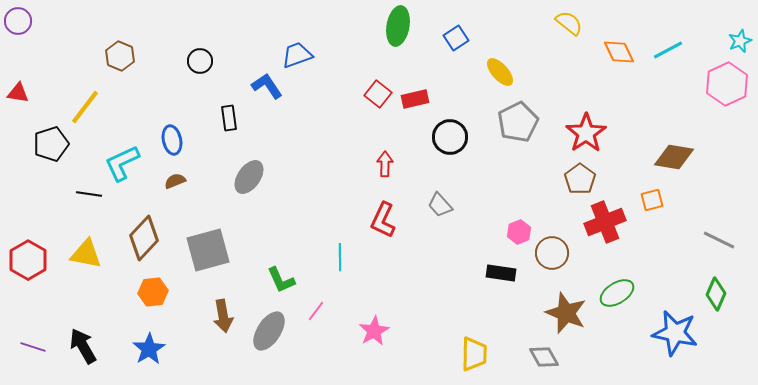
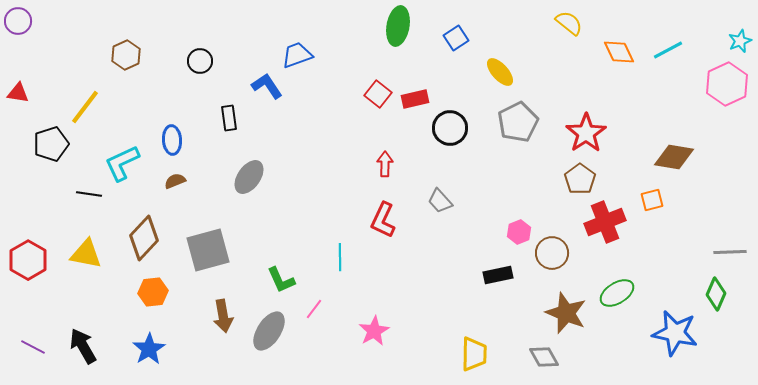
brown hexagon at (120, 56): moved 6 px right, 1 px up; rotated 12 degrees clockwise
black circle at (450, 137): moved 9 px up
blue ellipse at (172, 140): rotated 8 degrees clockwise
gray trapezoid at (440, 205): moved 4 px up
gray line at (719, 240): moved 11 px right, 12 px down; rotated 28 degrees counterclockwise
black rectangle at (501, 273): moved 3 px left, 2 px down; rotated 20 degrees counterclockwise
pink line at (316, 311): moved 2 px left, 2 px up
purple line at (33, 347): rotated 10 degrees clockwise
